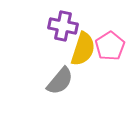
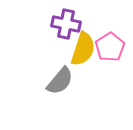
purple cross: moved 3 px right, 2 px up
pink pentagon: moved 1 px down
